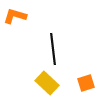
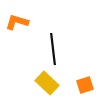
orange L-shape: moved 2 px right, 6 px down
orange square: moved 1 px left, 2 px down
